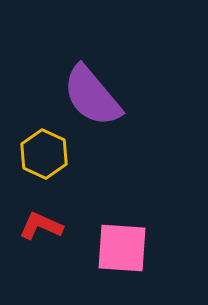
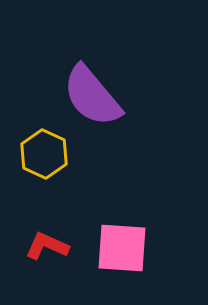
red L-shape: moved 6 px right, 20 px down
